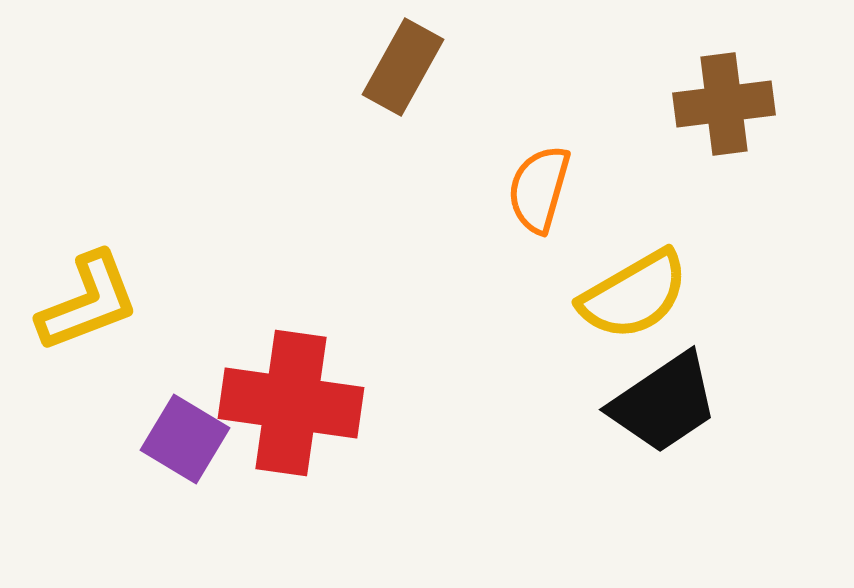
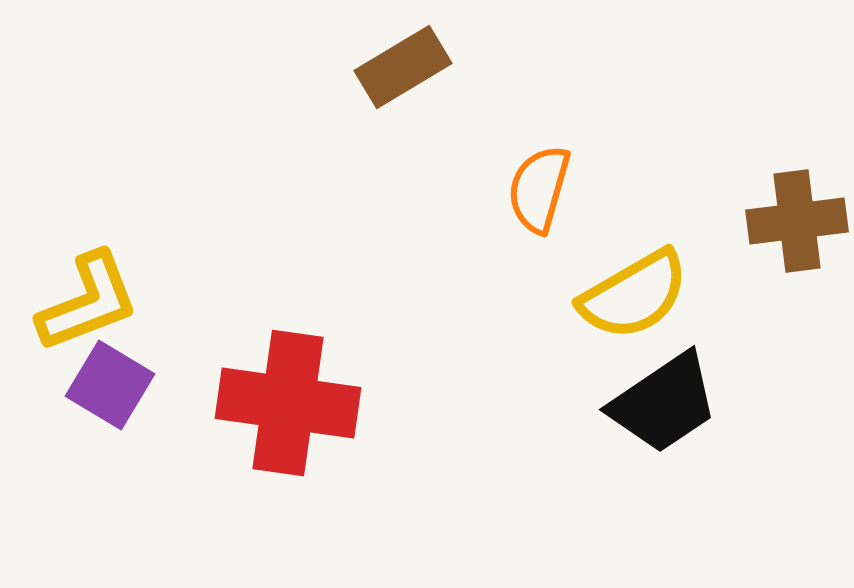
brown rectangle: rotated 30 degrees clockwise
brown cross: moved 73 px right, 117 px down
red cross: moved 3 px left
purple square: moved 75 px left, 54 px up
